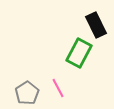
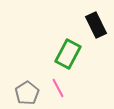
green rectangle: moved 11 px left, 1 px down
